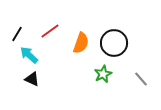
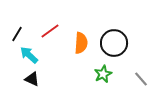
orange semicircle: rotated 15 degrees counterclockwise
